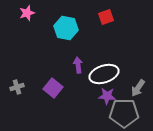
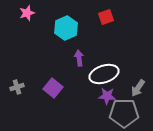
cyan hexagon: rotated 25 degrees clockwise
purple arrow: moved 1 px right, 7 px up
